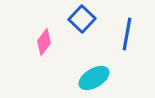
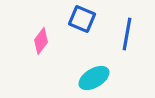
blue square: rotated 20 degrees counterclockwise
pink diamond: moved 3 px left, 1 px up
